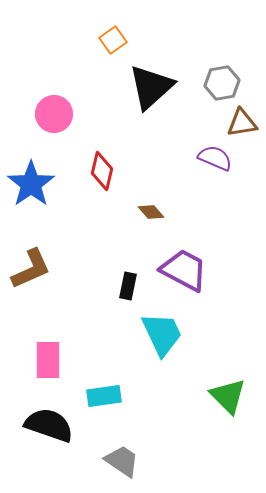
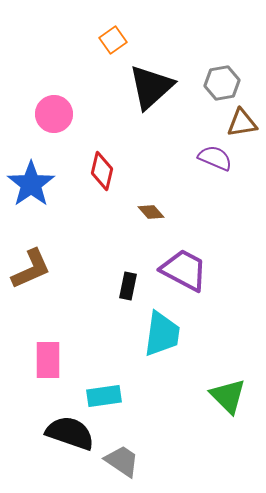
cyan trapezoid: rotated 33 degrees clockwise
black semicircle: moved 21 px right, 8 px down
